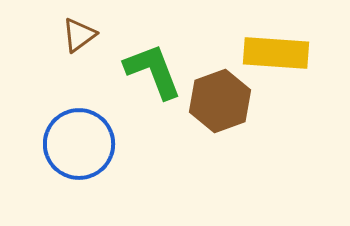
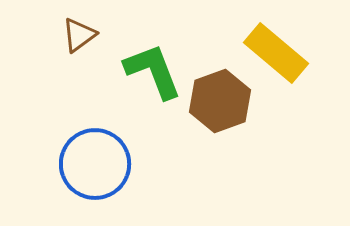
yellow rectangle: rotated 36 degrees clockwise
blue circle: moved 16 px right, 20 px down
